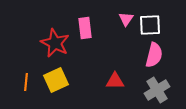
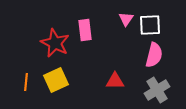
pink rectangle: moved 2 px down
